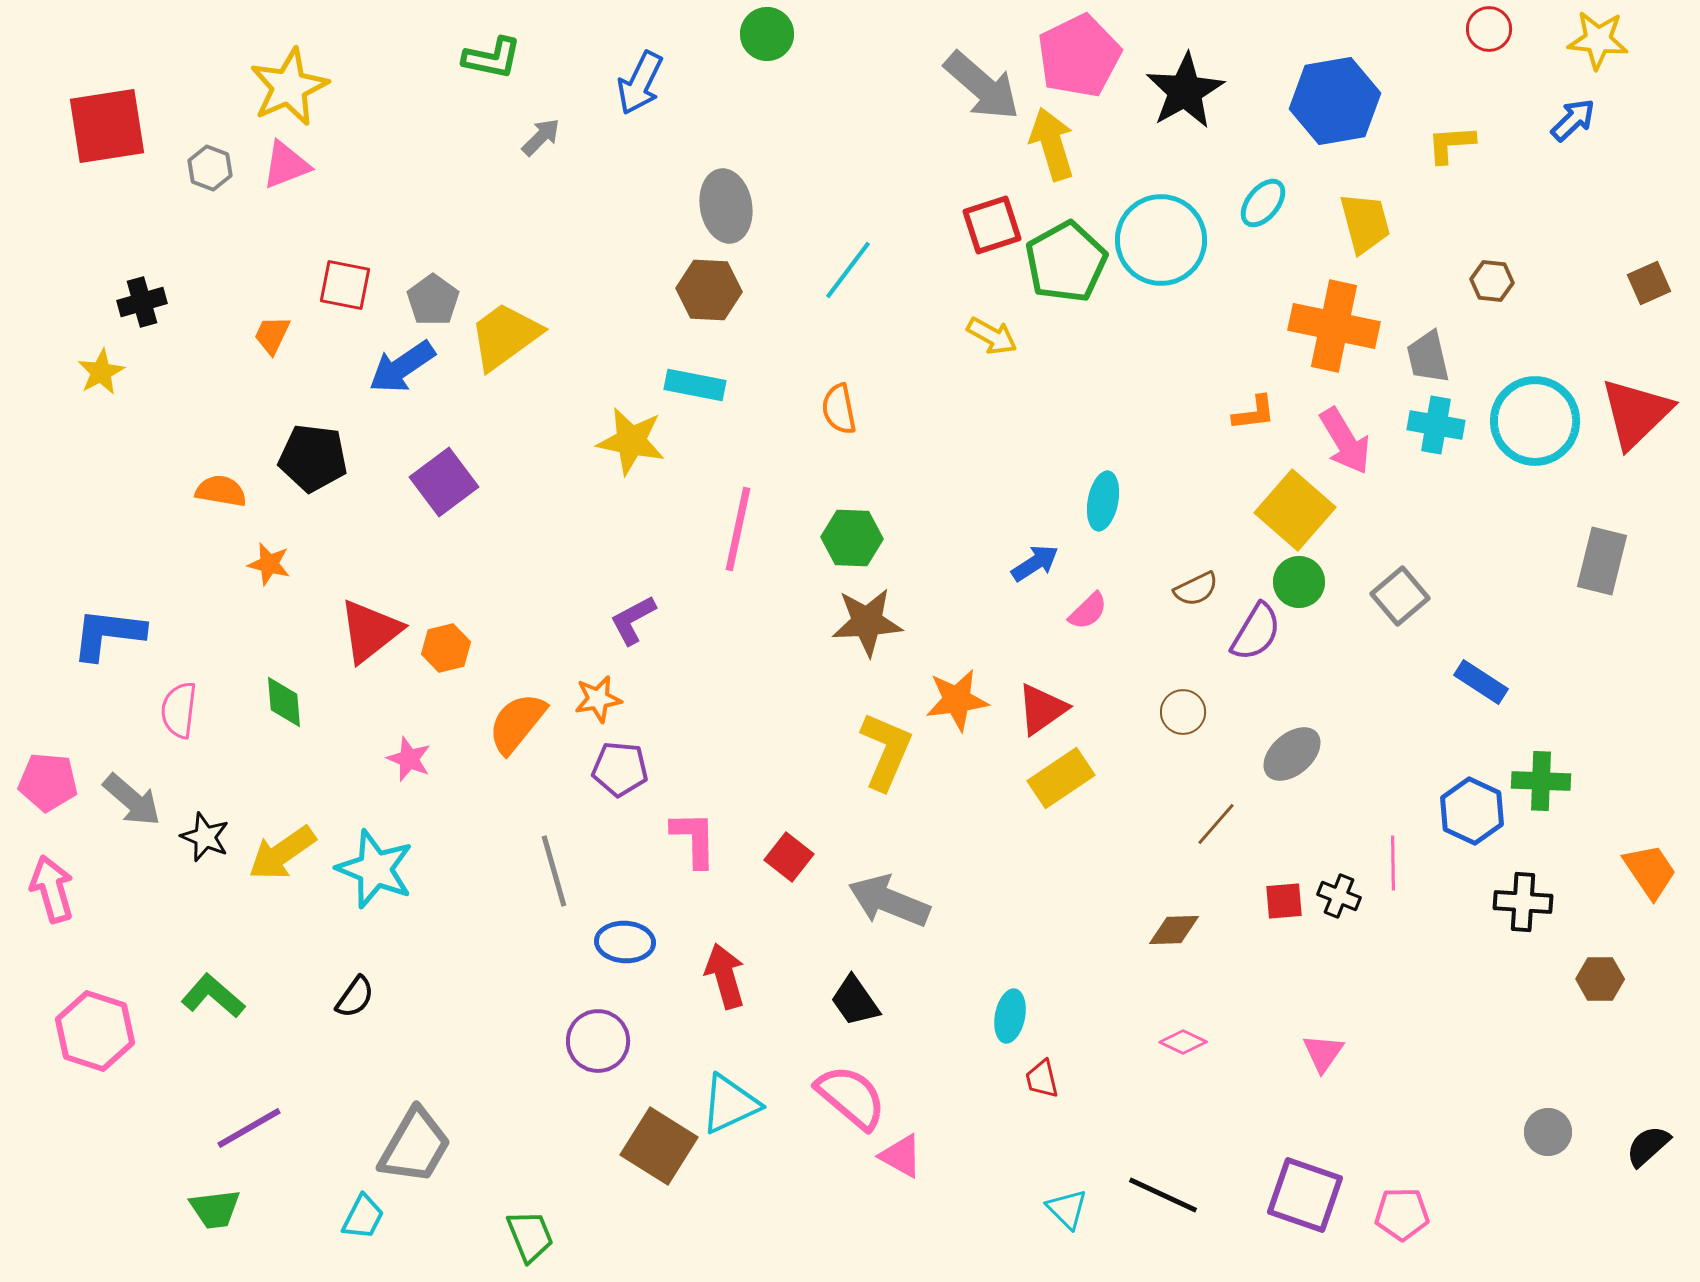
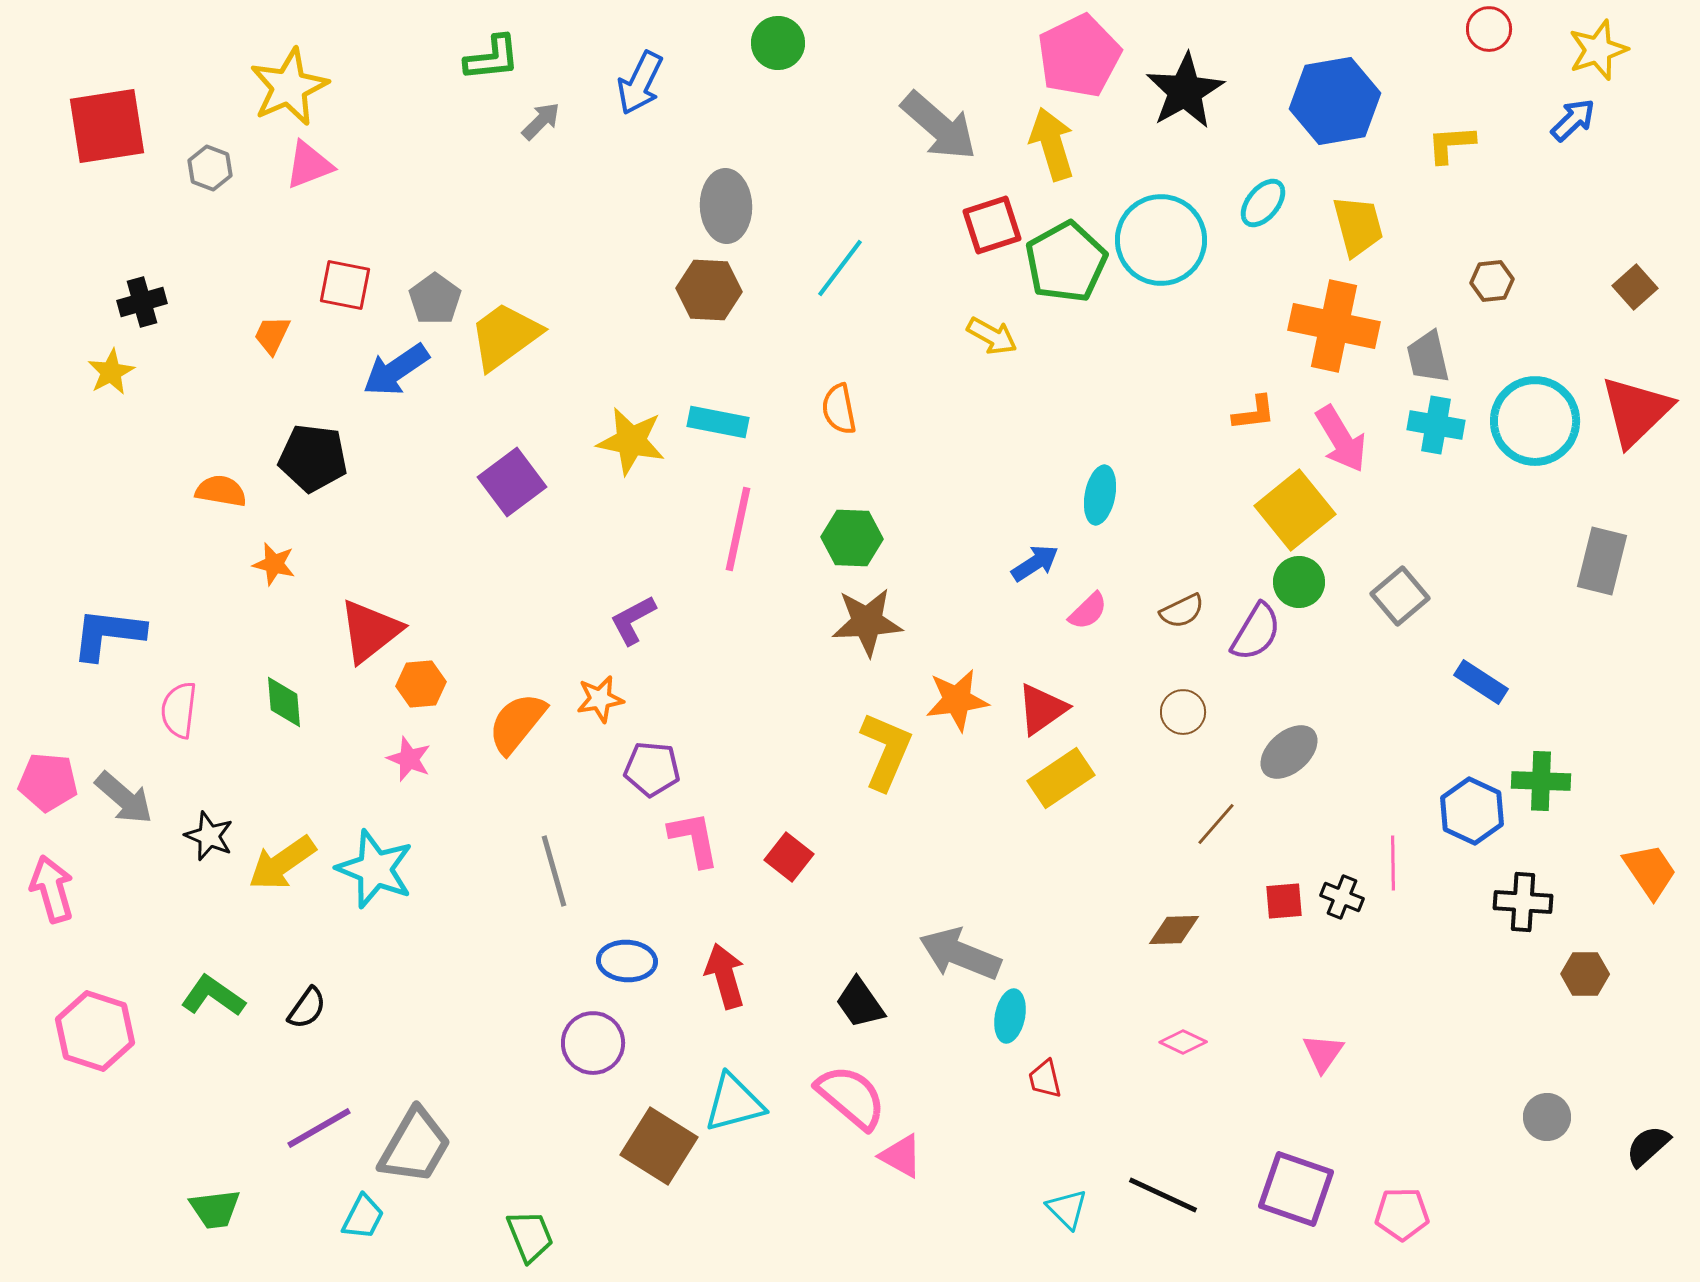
green circle at (767, 34): moved 11 px right, 9 px down
yellow star at (1598, 40): moved 10 px down; rotated 24 degrees counterclockwise
green L-shape at (492, 58): rotated 18 degrees counterclockwise
gray arrow at (982, 86): moved 43 px left, 40 px down
gray arrow at (541, 137): moved 16 px up
pink triangle at (286, 165): moved 23 px right
gray ellipse at (726, 206): rotated 8 degrees clockwise
yellow trapezoid at (1365, 223): moved 7 px left, 3 px down
cyan line at (848, 270): moved 8 px left, 2 px up
brown hexagon at (1492, 281): rotated 12 degrees counterclockwise
brown square at (1649, 283): moved 14 px left, 4 px down; rotated 18 degrees counterclockwise
gray pentagon at (433, 300): moved 2 px right, 1 px up
blue arrow at (402, 367): moved 6 px left, 3 px down
yellow star at (101, 372): moved 10 px right
cyan rectangle at (695, 385): moved 23 px right, 37 px down
red triangle at (1636, 413): moved 2 px up
pink arrow at (1345, 441): moved 4 px left, 2 px up
purple square at (444, 482): moved 68 px right
cyan ellipse at (1103, 501): moved 3 px left, 6 px up
yellow square at (1295, 510): rotated 10 degrees clockwise
orange star at (269, 564): moved 5 px right
brown semicircle at (1196, 589): moved 14 px left, 22 px down
orange hexagon at (446, 648): moved 25 px left, 36 px down; rotated 9 degrees clockwise
orange star at (598, 699): moved 2 px right
gray ellipse at (1292, 754): moved 3 px left, 2 px up
purple pentagon at (620, 769): moved 32 px right
gray arrow at (132, 800): moved 8 px left, 2 px up
black star at (205, 837): moved 4 px right, 1 px up
pink L-shape at (694, 839): rotated 10 degrees counterclockwise
yellow arrow at (282, 853): moved 10 px down
black cross at (1339, 896): moved 3 px right, 1 px down
gray arrow at (889, 901): moved 71 px right, 53 px down
blue ellipse at (625, 942): moved 2 px right, 19 px down
brown hexagon at (1600, 979): moved 15 px left, 5 px up
green L-shape at (213, 996): rotated 6 degrees counterclockwise
black semicircle at (355, 997): moved 48 px left, 11 px down
black trapezoid at (855, 1001): moved 5 px right, 2 px down
purple circle at (598, 1041): moved 5 px left, 2 px down
red trapezoid at (1042, 1079): moved 3 px right
cyan triangle at (730, 1104): moved 4 px right, 1 px up; rotated 10 degrees clockwise
purple line at (249, 1128): moved 70 px right
gray circle at (1548, 1132): moved 1 px left, 15 px up
purple square at (1305, 1195): moved 9 px left, 6 px up
